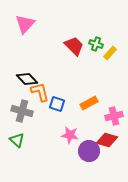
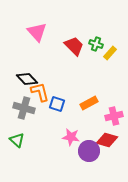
pink triangle: moved 12 px right, 8 px down; rotated 25 degrees counterclockwise
gray cross: moved 2 px right, 3 px up
pink star: moved 1 px right, 2 px down
